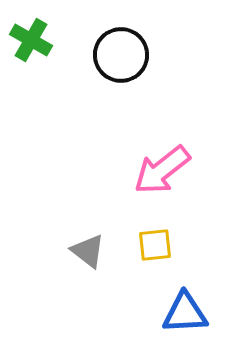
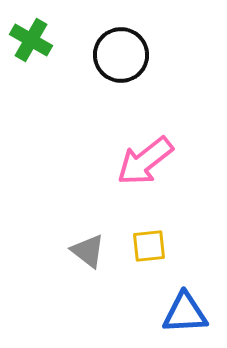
pink arrow: moved 17 px left, 9 px up
yellow square: moved 6 px left, 1 px down
